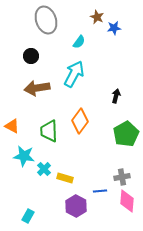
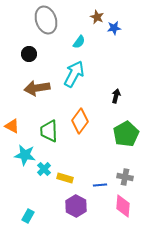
black circle: moved 2 px left, 2 px up
cyan star: moved 1 px right, 1 px up
gray cross: moved 3 px right; rotated 21 degrees clockwise
blue line: moved 6 px up
pink diamond: moved 4 px left, 5 px down
